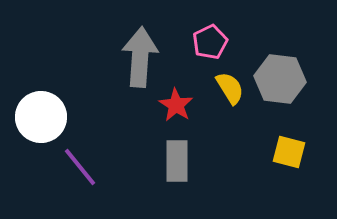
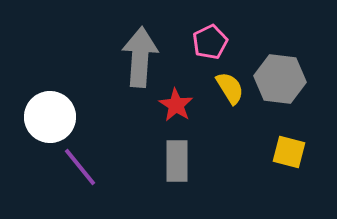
white circle: moved 9 px right
